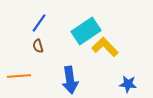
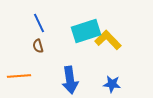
blue line: rotated 60 degrees counterclockwise
cyan rectangle: rotated 16 degrees clockwise
yellow L-shape: moved 3 px right, 7 px up
blue star: moved 16 px left
